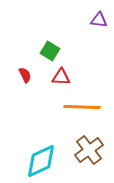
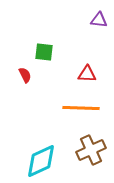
green square: moved 6 px left, 1 px down; rotated 24 degrees counterclockwise
red triangle: moved 26 px right, 3 px up
orange line: moved 1 px left, 1 px down
brown cross: moved 2 px right; rotated 12 degrees clockwise
